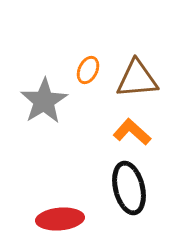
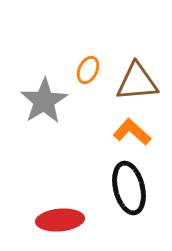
brown triangle: moved 3 px down
red ellipse: moved 1 px down
